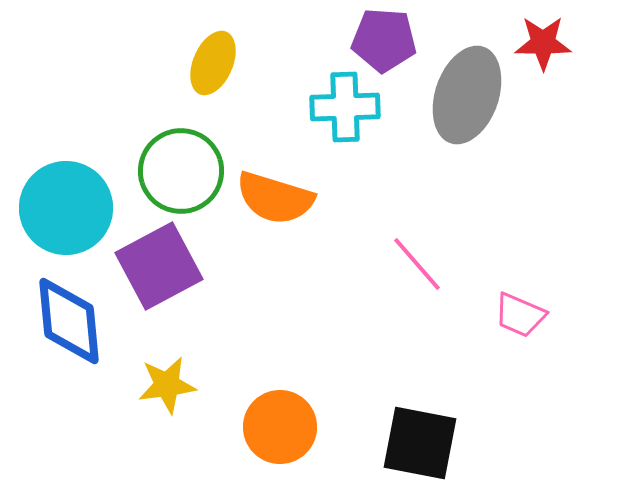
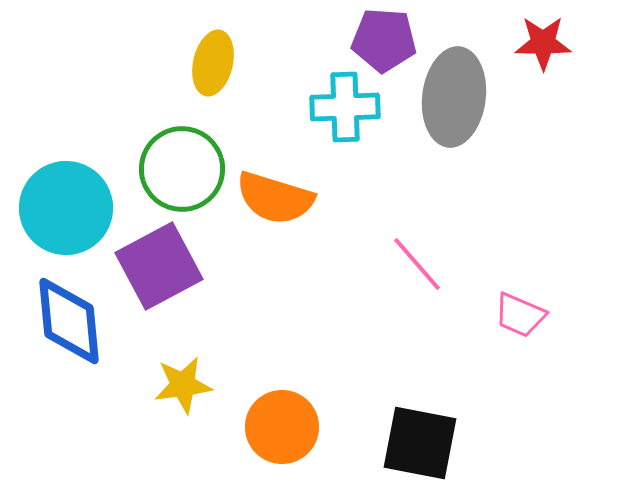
yellow ellipse: rotated 10 degrees counterclockwise
gray ellipse: moved 13 px left, 2 px down; rotated 12 degrees counterclockwise
green circle: moved 1 px right, 2 px up
yellow star: moved 16 px right
orange circle: moved 2 px right
